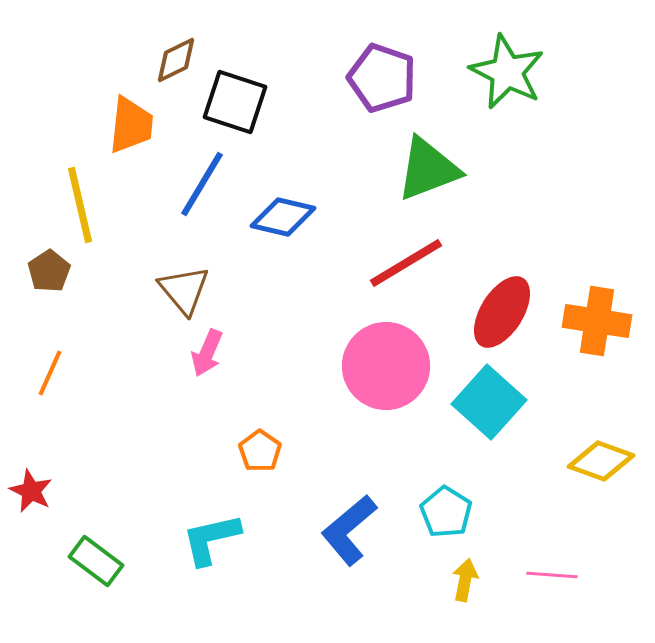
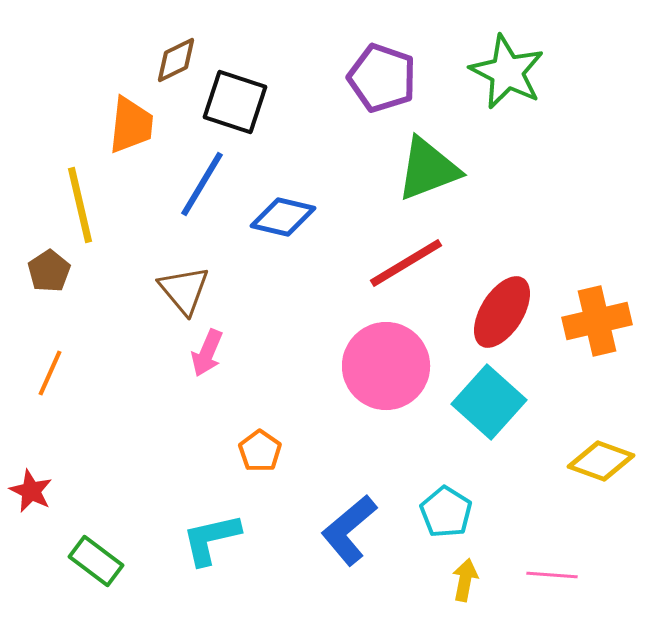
orange cross: rotated 22 degrees counterclockwise
